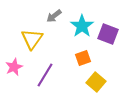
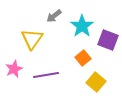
purple square: moved 6 px down
orange square: rotated 21 degrees counterclockwise
pink star: moved 2 px down
purple line: moved 1 px right; rotated 50 degrees clockwise
